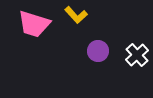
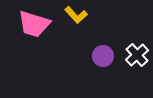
purple circle: moved 5 px right, 5 px down
